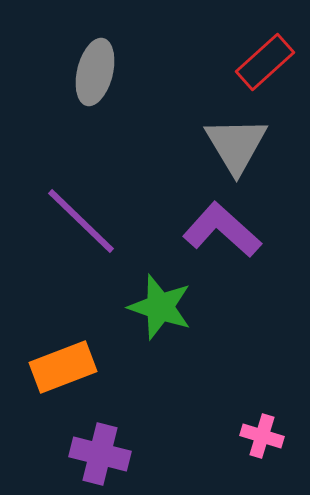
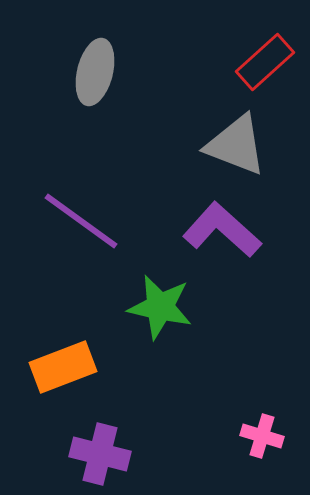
gray triangle: rotated 38 degrees counterclockwise
purple line: rotated 8 degrees counterclockwise
green star: rotated 6 degrees counterclockwise
